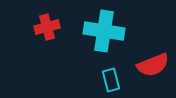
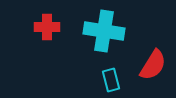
red cross: rotated 15 degrees clockwise
red semicircle: rotated 36 degrees counterclockwise
